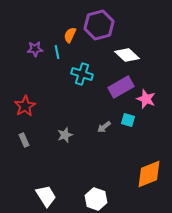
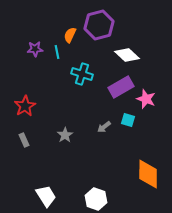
gray star: rotated 14 degrees counterclockwise
orange diamond: moved 1 px left; rotated 68 degrees counterclockwise
